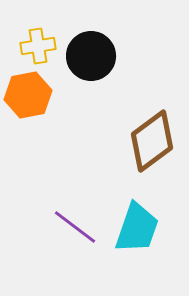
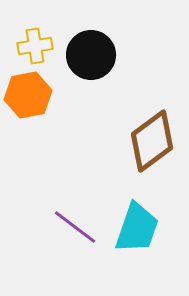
yellow cross: moved 3 px left
black circle: moved 1 px up
